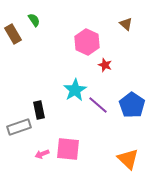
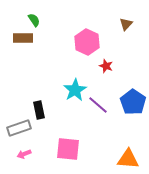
brown triangle: rotated 32 degrees clockwise
brown rectangle: moved 10 px right, 4 px down; rotated 60 degrees counterclockwise
red star: moved 1 px right, 1 px down
blue pentagon: moved 1 px right, 3 px up
gray rectangle: moved 1 px down
pink arrow: moved 18 px left
orange triangle: rotated 40 degrees counterclockwise
